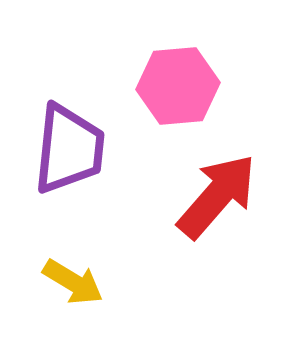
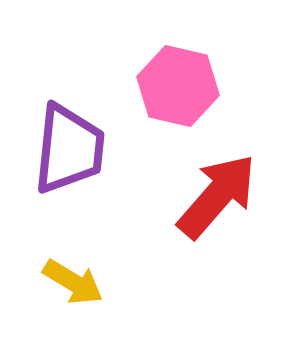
pink hexagon: rotated 18 degrees clockwise
